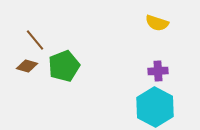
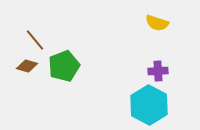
cyan hexagon: moved 6 px left, 2 px up
